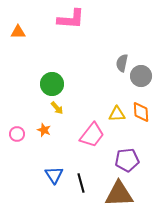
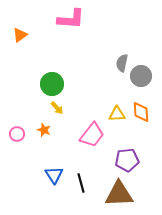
orange triangle: moved 2 px right, 3 px down; rotated 35 degrees counterclockwise
